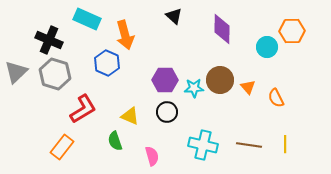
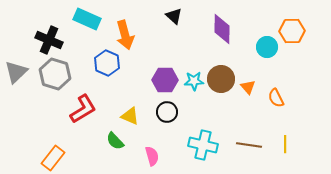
brown circle: moved 1 px right, 1 px up
cyan star: moved 7 px up
green semicircle: rotated 24 degrees counterclockwise
orange rectangle: moved 9 px left, 11 px down
